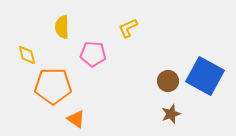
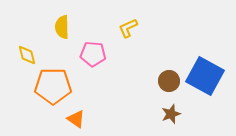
brown circle: moved 1 px right
